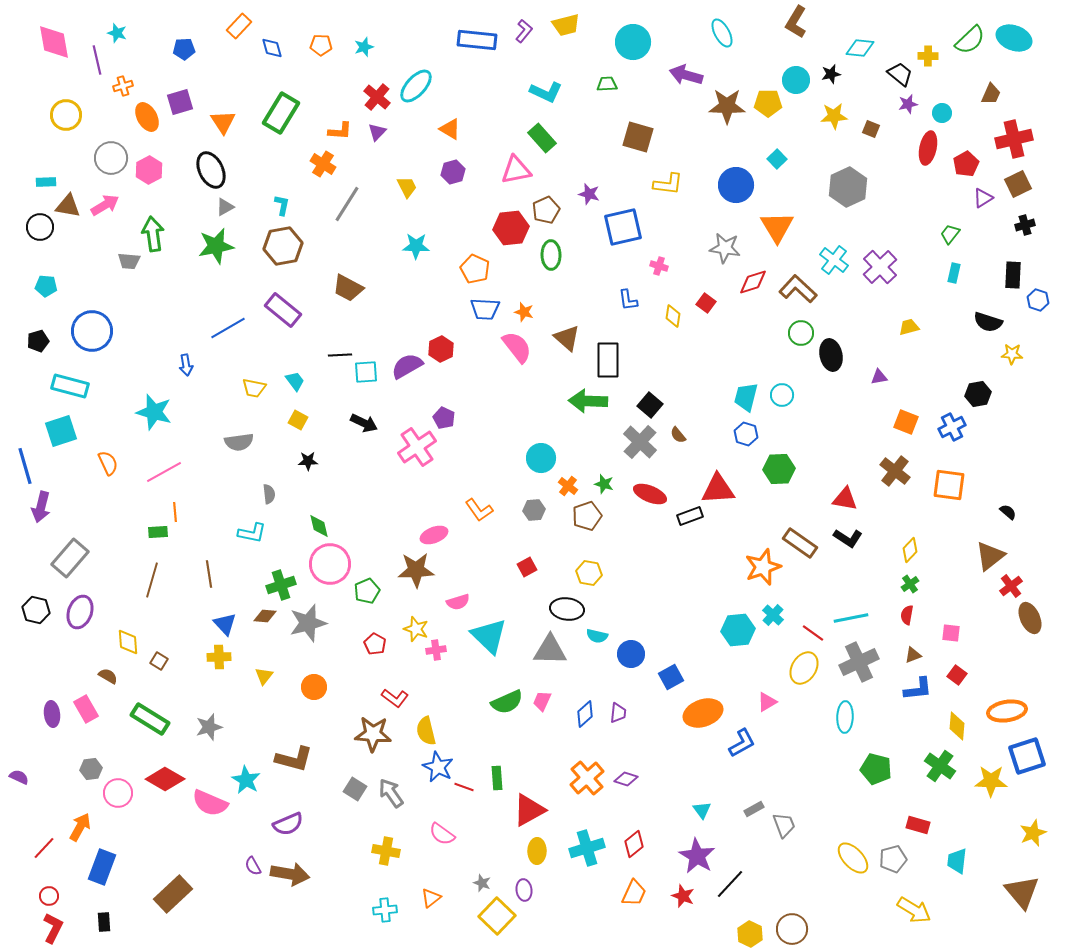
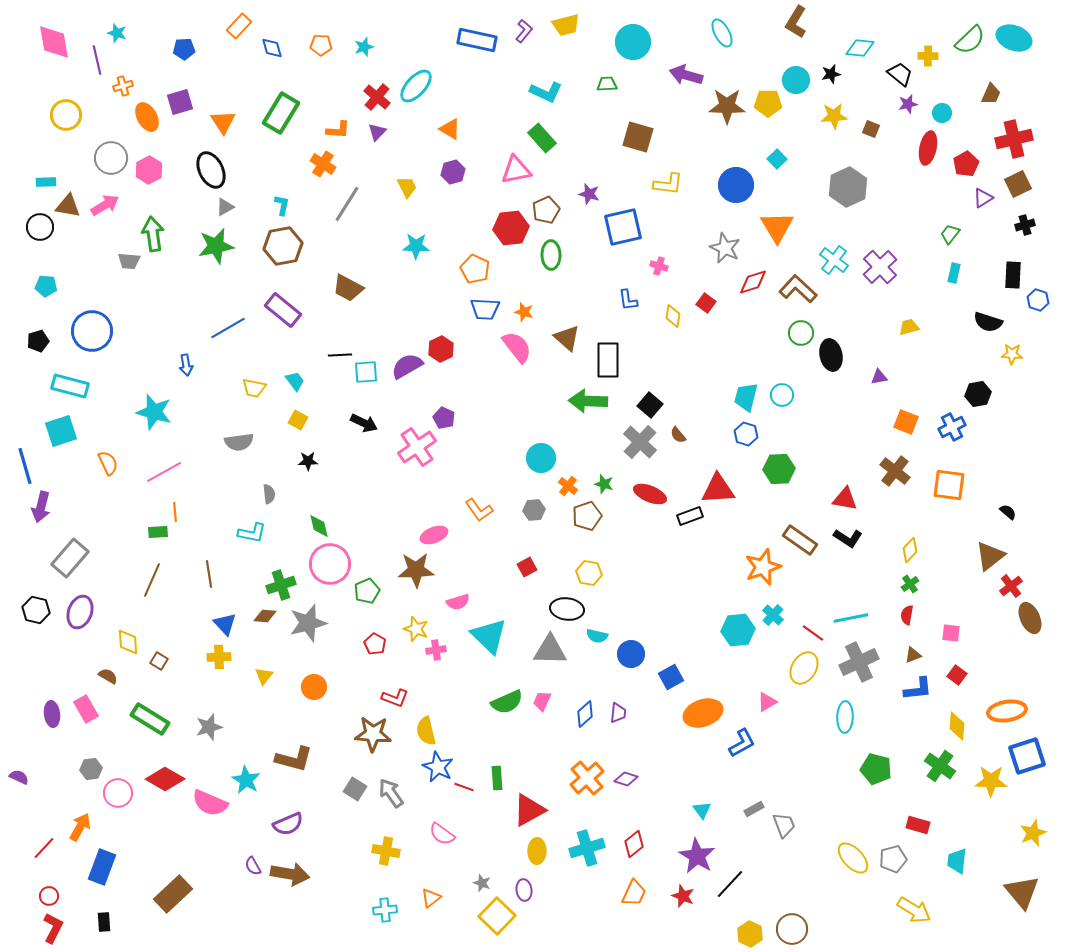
blue rectangle at (477, 40): rotated 6 degrees clockwise
orange L-shape at (340, 131): moved 2 px left, 1 px up
gray star at (725, 248): rotated 16 degrees clockwise
brown rectangle at (800, 543): moved 3 px up
brown line at (152, 580): rotated 8 degrees clockwise
red L-shape at (395, 698): rotated 16 degrees counterclockwise
